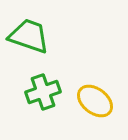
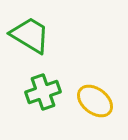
green trapezoid: moved 1 px right, 1 px up; rotated 12 degrees clockwise
